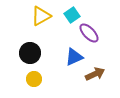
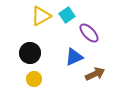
cyan square: moved 5 px left
